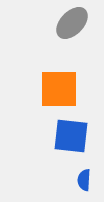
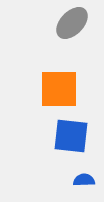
blue semicircle: rotated 85 degrees clockwise
